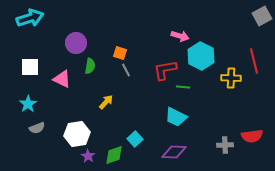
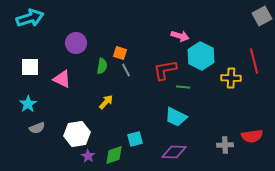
green semicircle: moved 12 px right
cyan square: rotated 28 degrees clockwise
